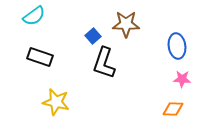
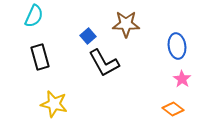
cyan semicircle: rotated 30 degrees counterclockwise
blue square: moved 5 px left
black rectangle: rotated 55 degrees clockwise
black L-shape: rotated 48 degrees counterclockwise
pink star: rotated 30 degrees clockwise
yellow star: moved 2 px left, 2 px down
orange diamond: rotated 35 degrees clockwise
